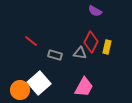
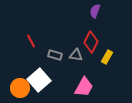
purple semicircle: rotated 80 degrees clockwise
red line: rotated 24 degrees clockwise
yellow rectangle: moved 10 px down; rotated 16 degrees clockwise
gray triangle: moved 4 px left, 2 px down
white square: moved 3 px up
orange circle: moved 2 px up
